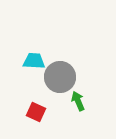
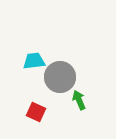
cyan trapezoid: rotated 10 degrees counterclockwise
green arrow: moved 1 px right, 1 px up
